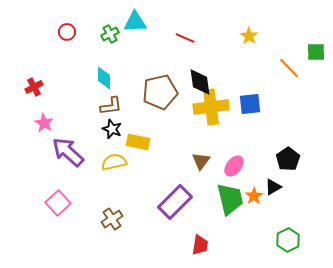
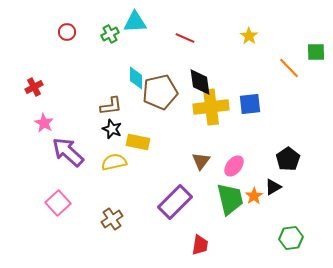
cyan diamond: moved 32 px right
green hexagon: moved 3 px right, 2 px up; rotated 20 degrees clockwise
